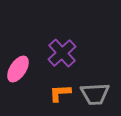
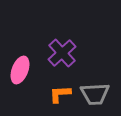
pink ellipse: moved 2 px right, 1 px down; rotated 12 degrees counterclockwise
orange L-shape: moved 1 px down
